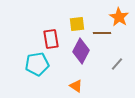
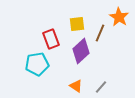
brown line: moved 2 px left; rotated 66 degrees counterclockwise
red rectangle: rotated 12 degrees counterclockwise
purple diamond: rotated 20 degrees clockwise
gray line: moved 16 px left, 23 px down
